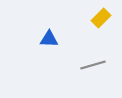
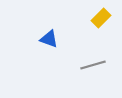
blue triangle: rotated 18 degrees clockwise
